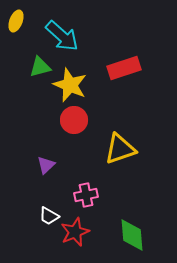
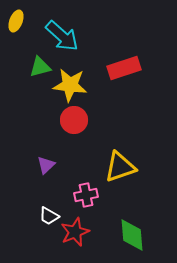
yellow star: rotated 16 degrees counterclockwise
yellow triangle: moved 18 px down
